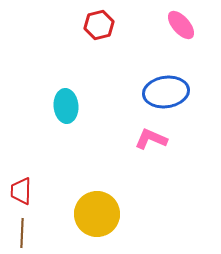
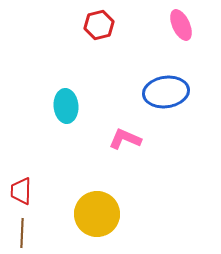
pink ellipse: rotated 16 degrees clockwise
pink L-shape: moved 26 px left
